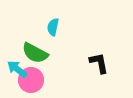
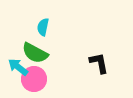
cyan semicircle: moved 10 px left
cyan arrow: moved 1 px right, 2 px up
pink circle: moved 3 px right, 1 px up
